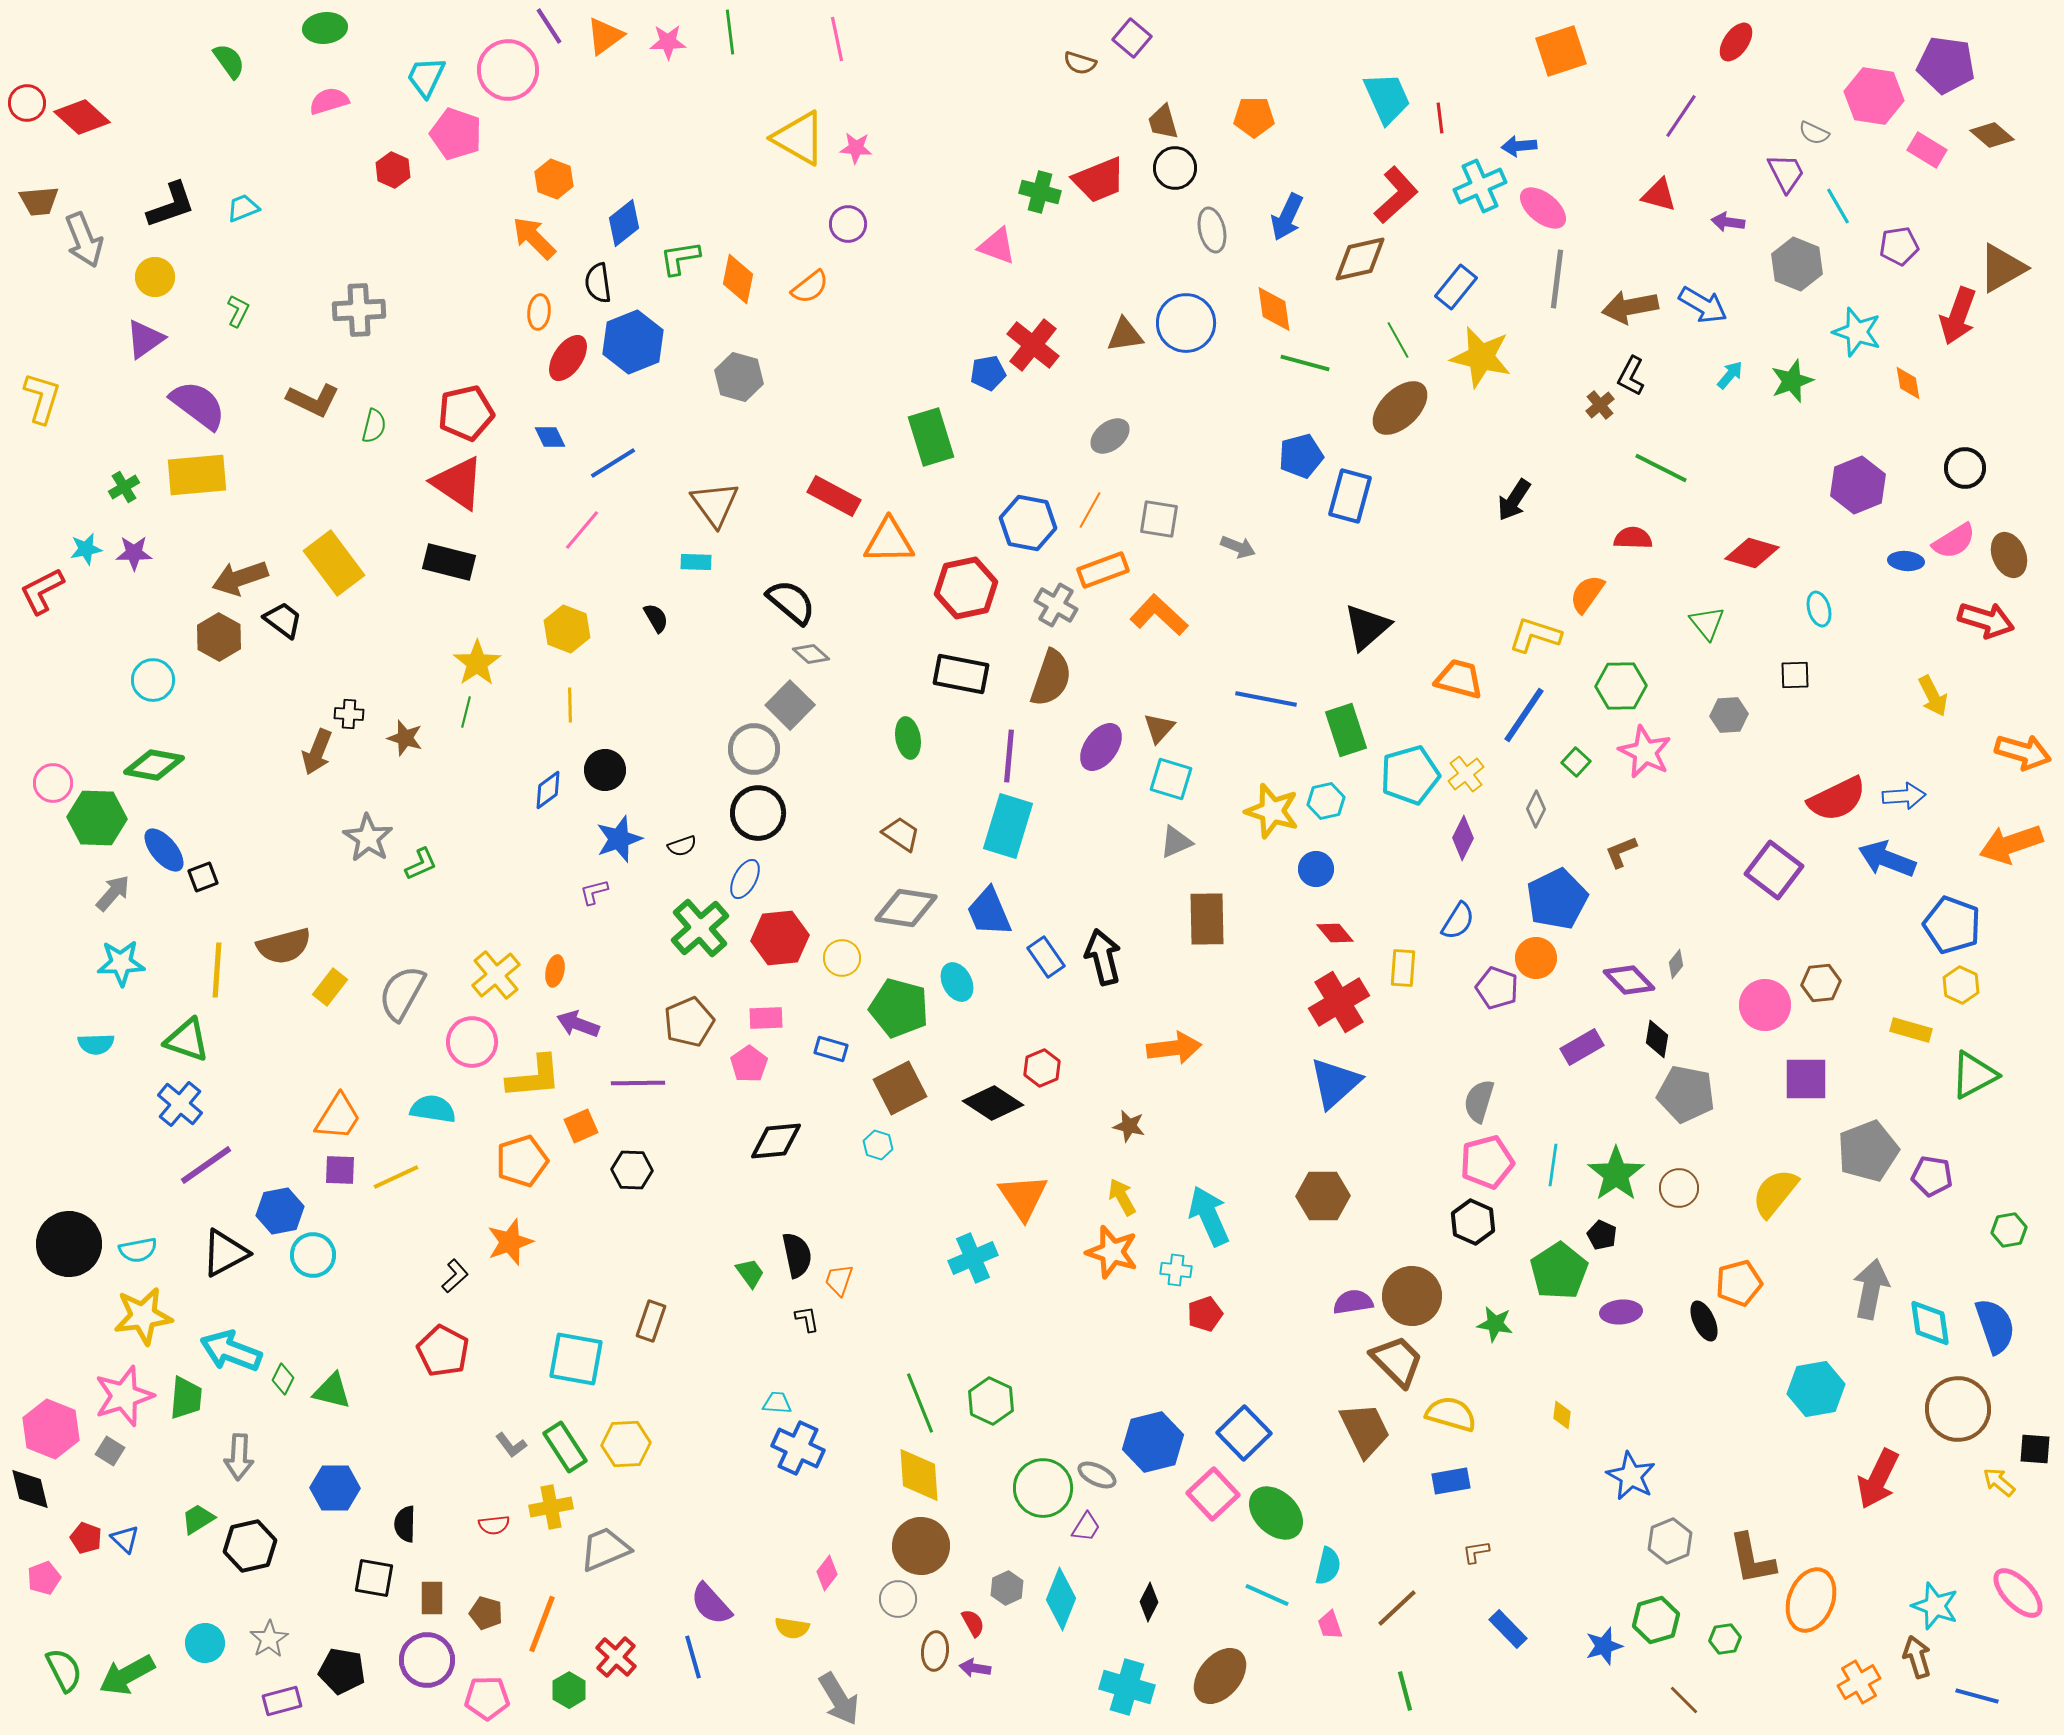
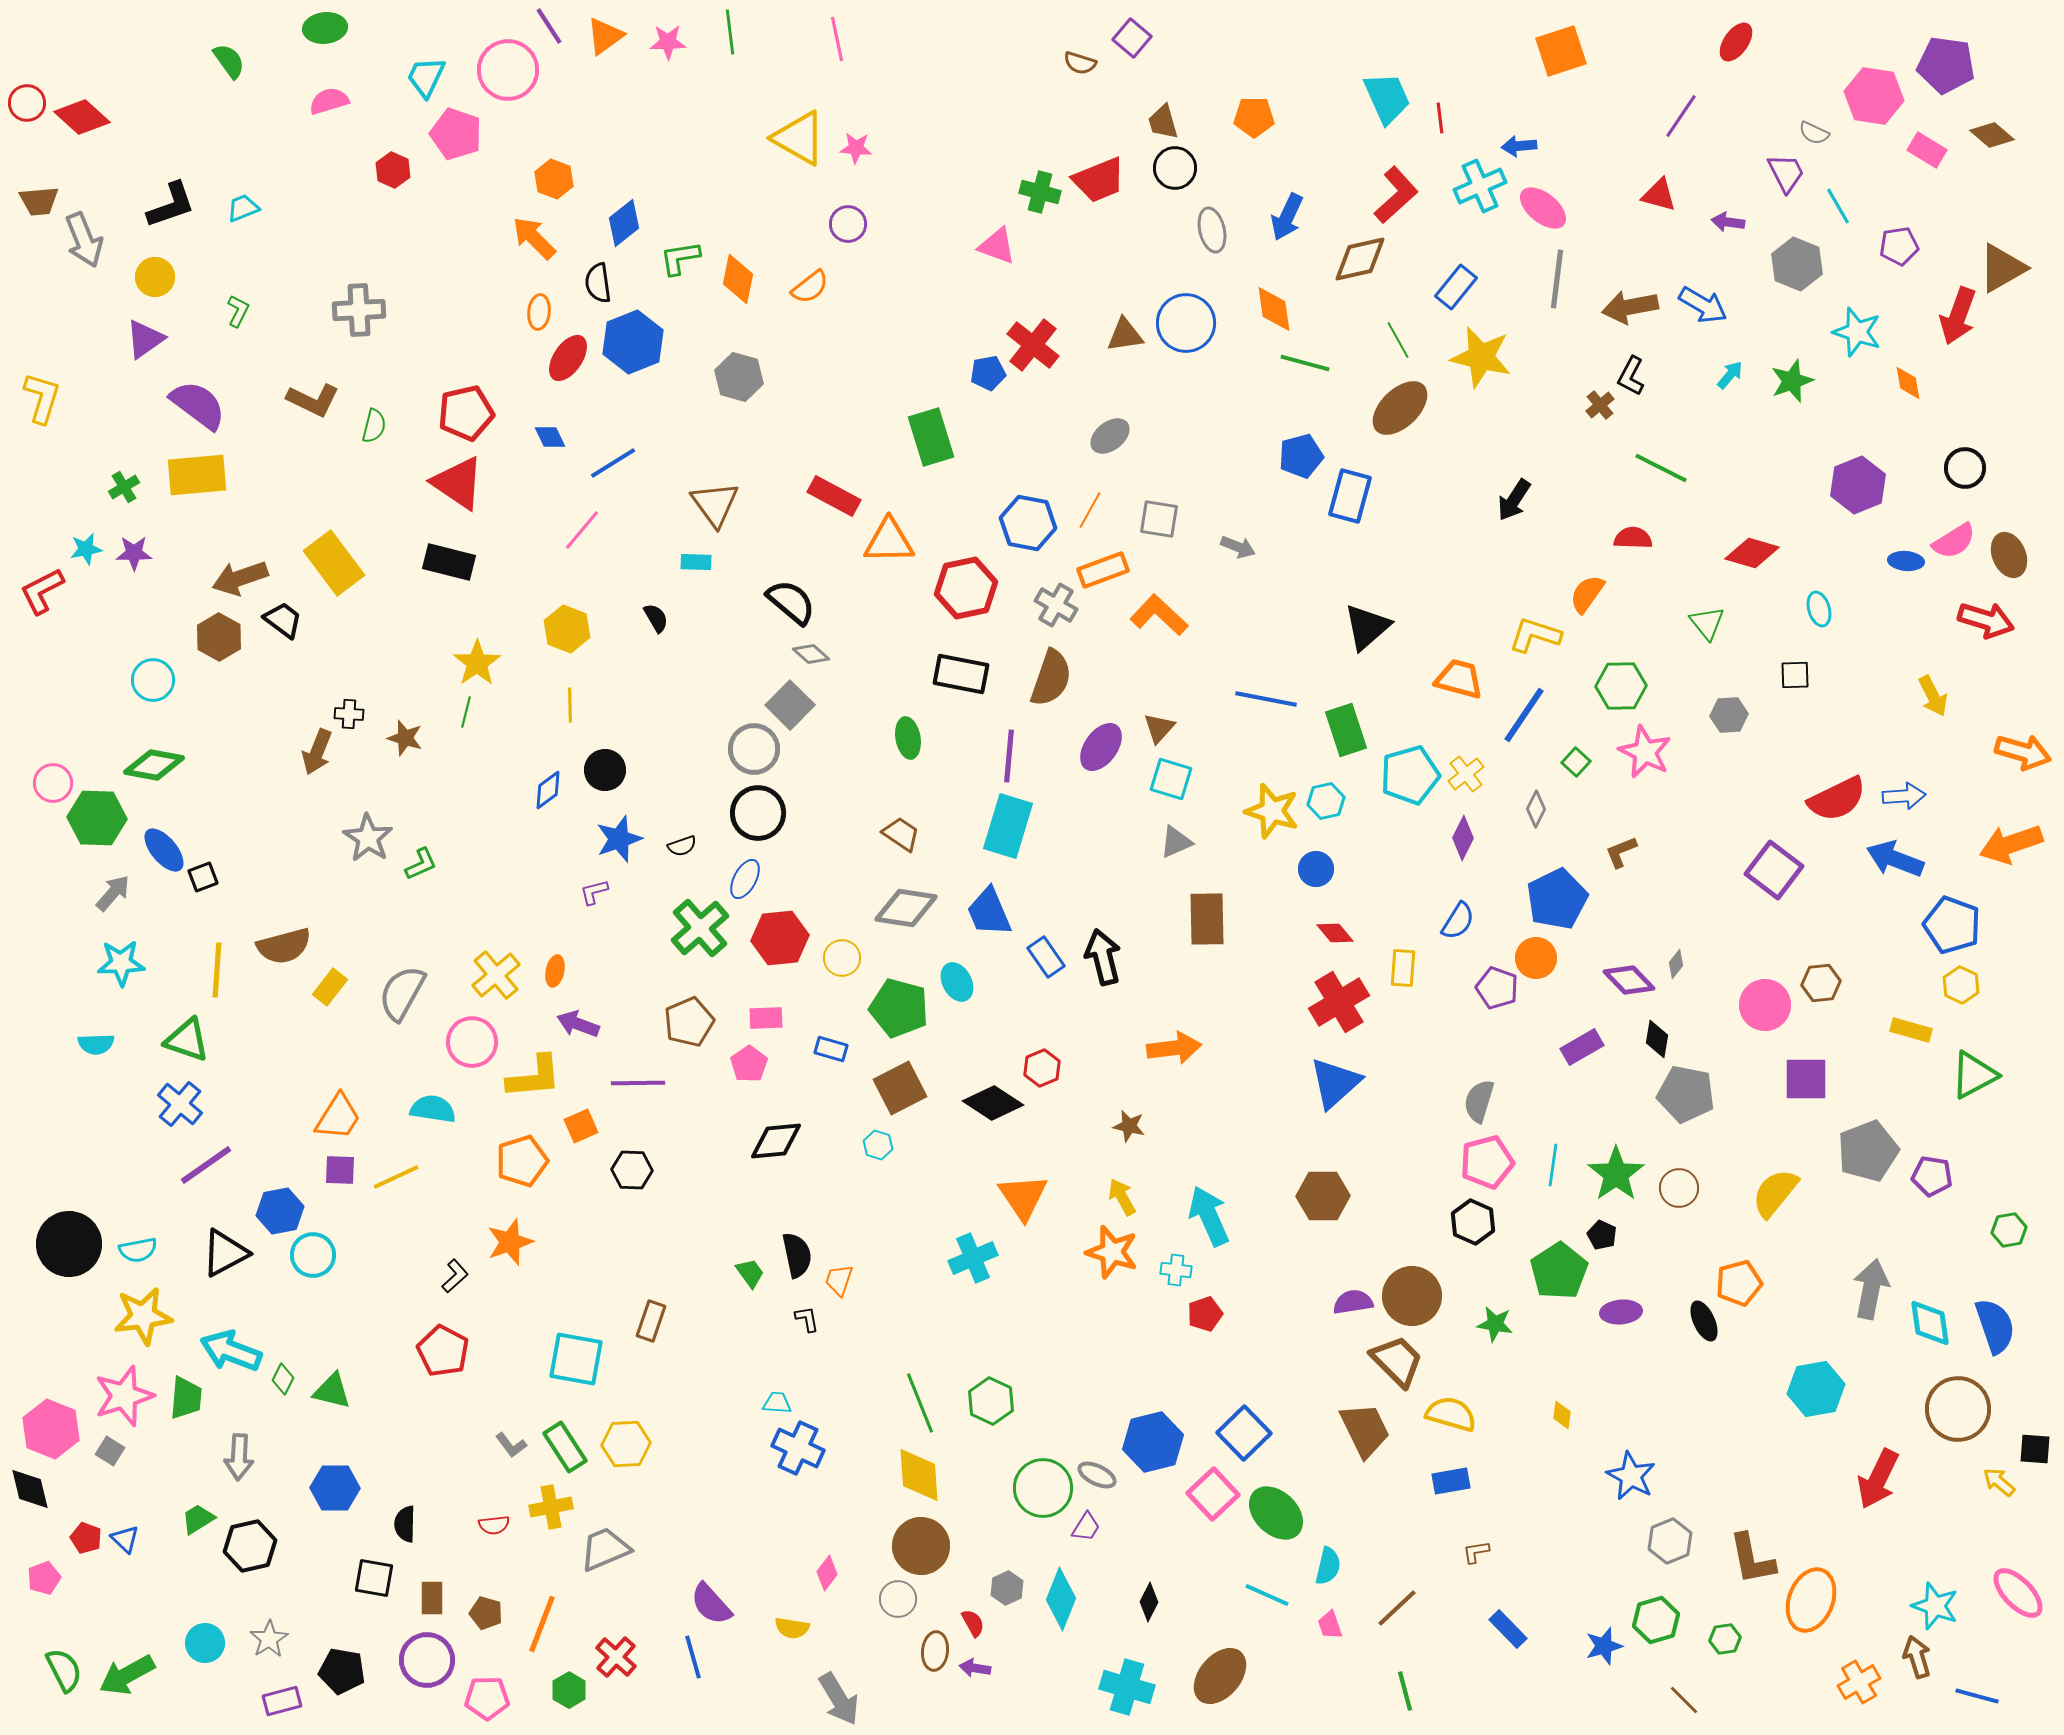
blue arrow at (1887, 859): moved 8 px right
